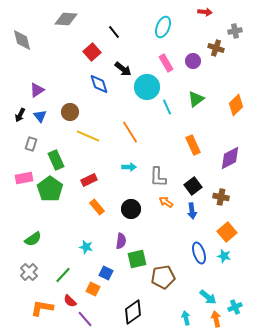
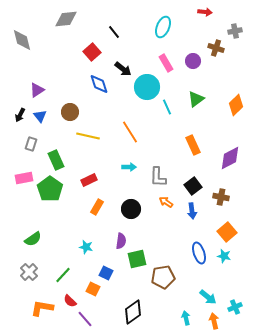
gray diamond at (66, 19): rotated 10 degrees counterclockwise
yellow line at (88, 136): rotated 10 degrees counterclockwise
orange rectangle at (97, 207): rotated 70 degrees clockwise
orange arrow at (216, 319): moved 2 px left, 2 px down
